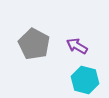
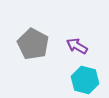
gray pentagon: moved 1 px left
